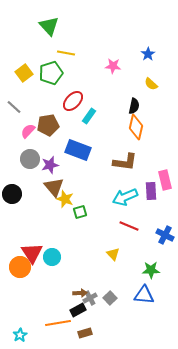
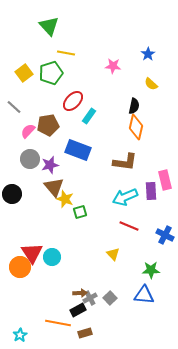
orange line: rotated 20 degrees clockwise
